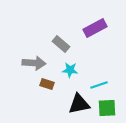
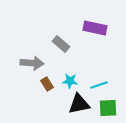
purple rectangle: rotated 40 degrees clockwise
gray arrow: moved 2 px left
cyan star: moved 11 px down
brown rectangle: rotated 40 degrees clockwise
green square: moved 1 px right
